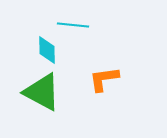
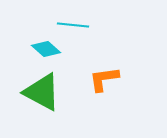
cyan diamond: moved 1 px left, 1 px up; rotated 48 degrees counterclockwise
